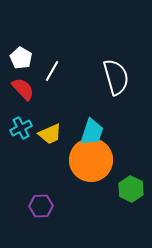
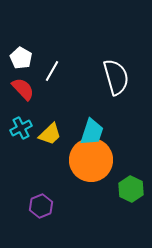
yellow trapezoid: rotated 20 degrees counterclockwise
purple hexagon: rotated 20 degrees counterclockwise
